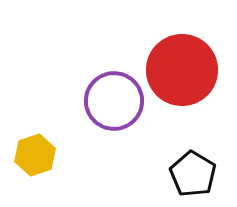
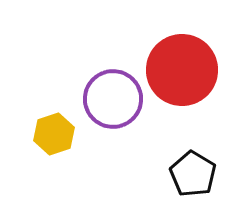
purple circle: moved 1 px left, 2 px up
yellow hexagon: moved 19 px right, 21 px up
